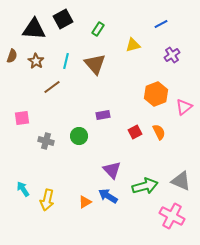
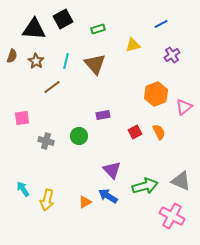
green rectangle: rotated 40 degrees clockwise
